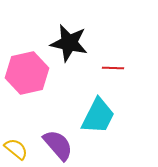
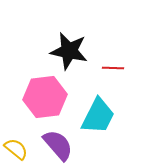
black star: moved 8 px down
pink hexagon: moved 18 px right, 24 px down; rotated 6 degrees clockwise
